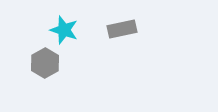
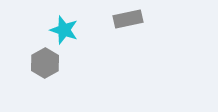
gray rectangle: moved 6 px right, 10 px up
